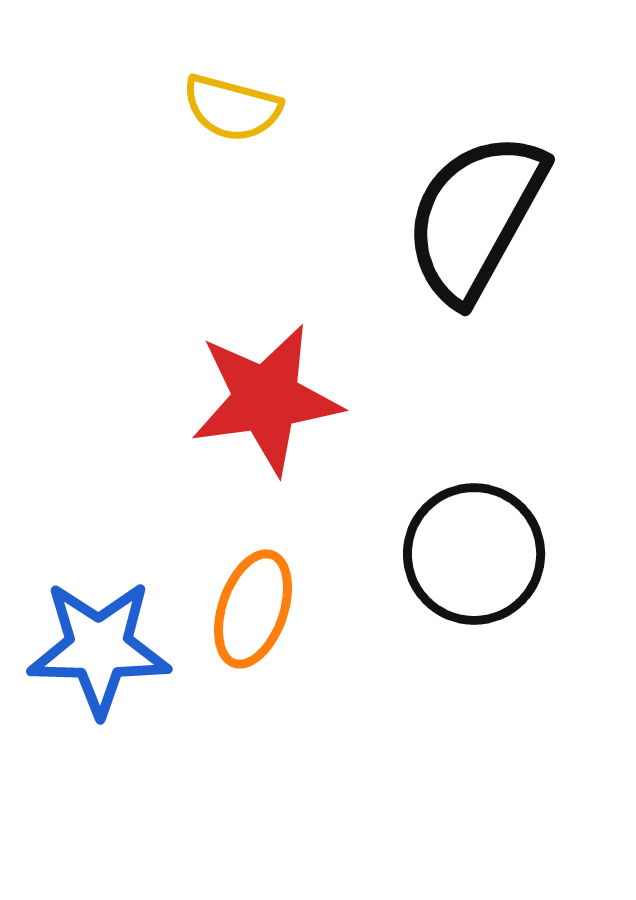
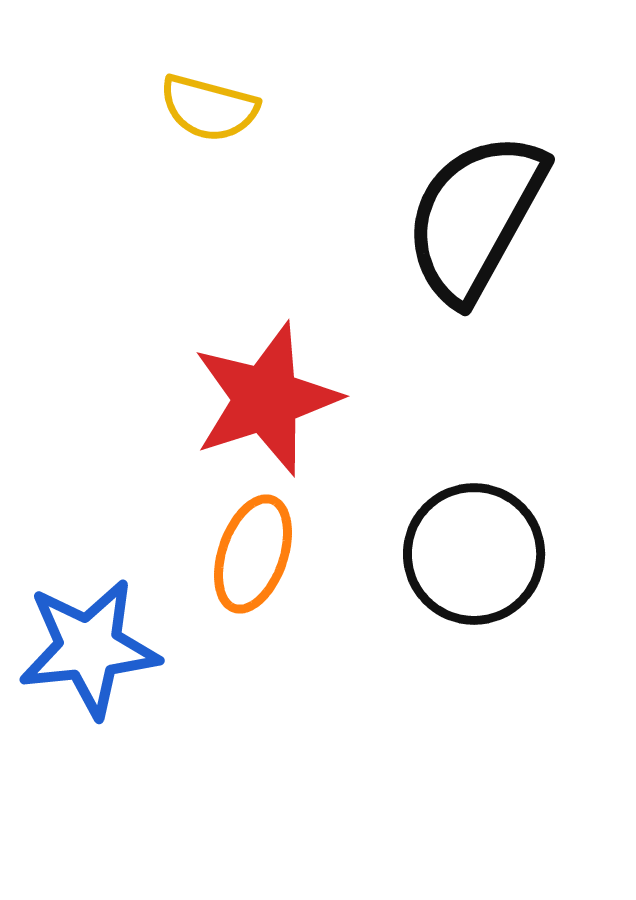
yellow semicircle: moved 23 px left
red star: rotated 10 degrees counterclockwise
orange ellipse: moved 55 px up
blue star: moved 10 px left; rotated 7 degrees counterclockwise
